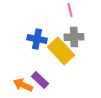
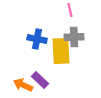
yellow rectangle: rotated 40 degrees clockwise
